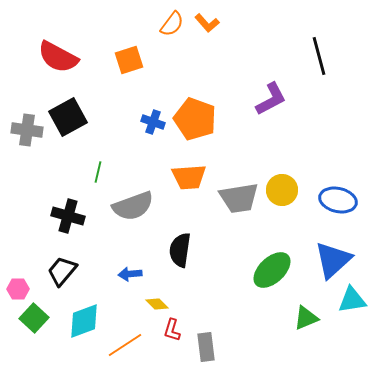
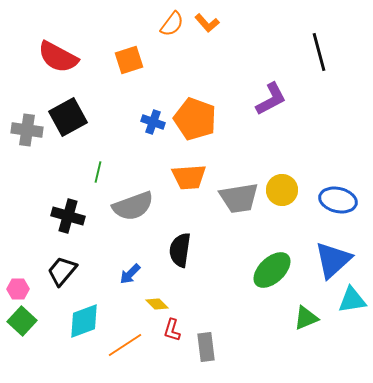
black line: moved 4 px up
blue arrow: rotated 40 degrees counterclockwise
green square: moved 12 px left, 3 px down
